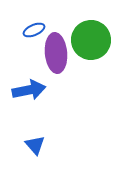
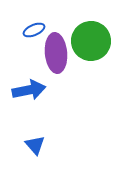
green circle: moved 1 px down
